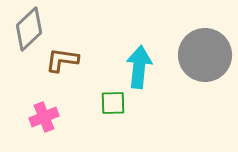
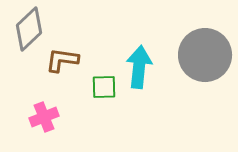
green square: moved 9 px left, 16 px up
